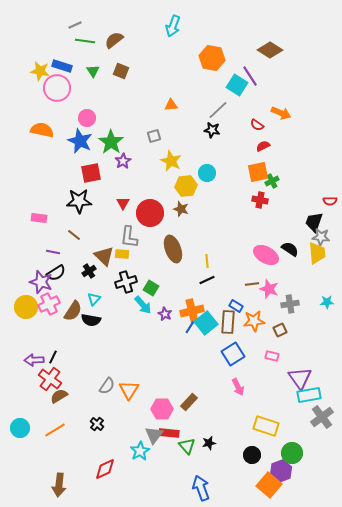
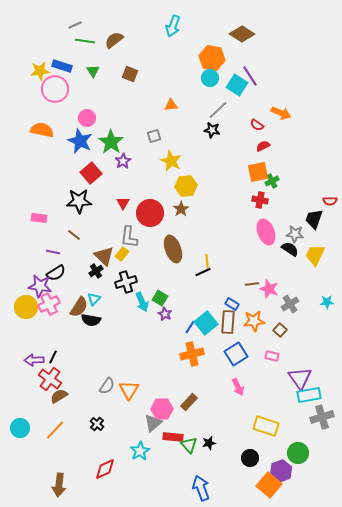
brown diamond at (270, 50): moved 28 px left, 16 px up
yellow star at (40, 71): rotated 18 degrees counterclockwise
brown square at (121, 71): moved 9 px right, 3 px down
pink circle at (57, 88): moved 2 px left, 1 px down
red square at (91, 173): rotated 30 degrees counterclockwise
cyan circle at (207, 173): moved 3 px right, 95 px up
brown star at (181, 209): rotated 21 degrees clockwise
black trapezoid at (314, 222): moved 3 px up
gray star at (321, 237): moved 26 px left, 3 px up
yellow trapezoid at (317, 253): moved 2 px left, 2 px down; rotated 150 degrees counterclockwise
yellow rectangle at (122, 254): rotated 56 degrees counterclockwise
pink ellipse at (266, 255): moved 23 px up; rotated 40 degrees clockwise
black cross at (89, 271): moved 7 px right
black line at (207, 280): moved 4 px left, 8 px up
purple star at (41, 282): moved 1 px left, 4 px down; rotated 10 degrees counterclockwise
green square at (151, 288): moved 9 px right, 10 px down
gray cross at (290, 304): rotated 24 degrees counterclockwise
cyan arrow at (143, 305): moved 1 px left, 3 px up; rotated 18 degrees clockwise
blue rectangle at (236, 306): moved 4 px left, 2 px up
brown semicircle at (73, 311): moved 6 px right, 4 px up
orange cross at (192, 311): moved 43 px down
brown square at (280, 330): rotated 24 degrees counterclockwise
blue square at (233, 354): moved 3 px right
gray cross at (322, 417): rotated 20 degrees clockwise
orange line at (55, 430): rotated 15 degrees counterclockwise
red rectangle at (169, 433): moved 4 px right, 4 px down
gray triangle at (154, 435): moved 1 px left, 12 px up; rotated 12 degrees clockwise
green triangle at (187, 446): moved 2 px right, 1 px up
green circle at (292, 453): moved 6 px right
black circle at (252, 455): moved 2 px left, 3 px down
